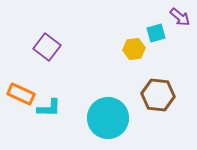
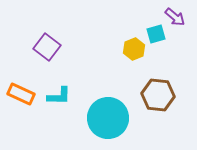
purple arrow: moved 5 px left
cyan square: moved 1 px down
yellow hexagon: rotated 15 degrees counterclockwise
cyan L-shape: moved 10 px right, 12 px up
